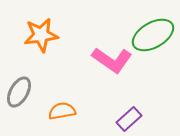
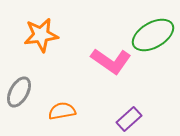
pink L-shape: moved 1 px left, 1 px down
